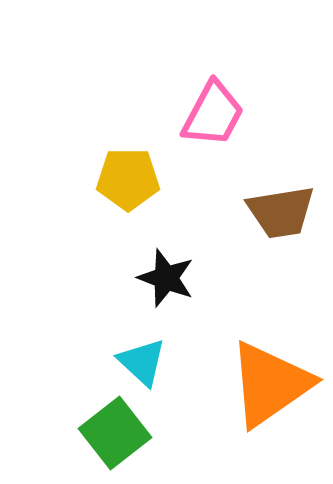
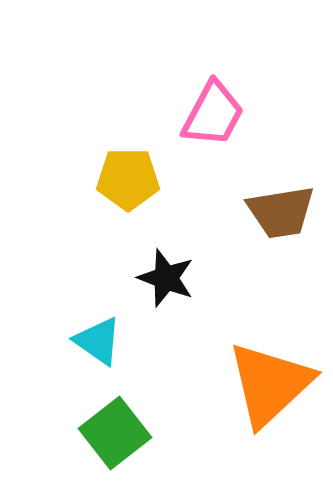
cyan triangle: moved 44 px left, 21 px up; rotated 8 degrees counterclockwise
orange triangle: rotated 8 degrees counterclockwise
